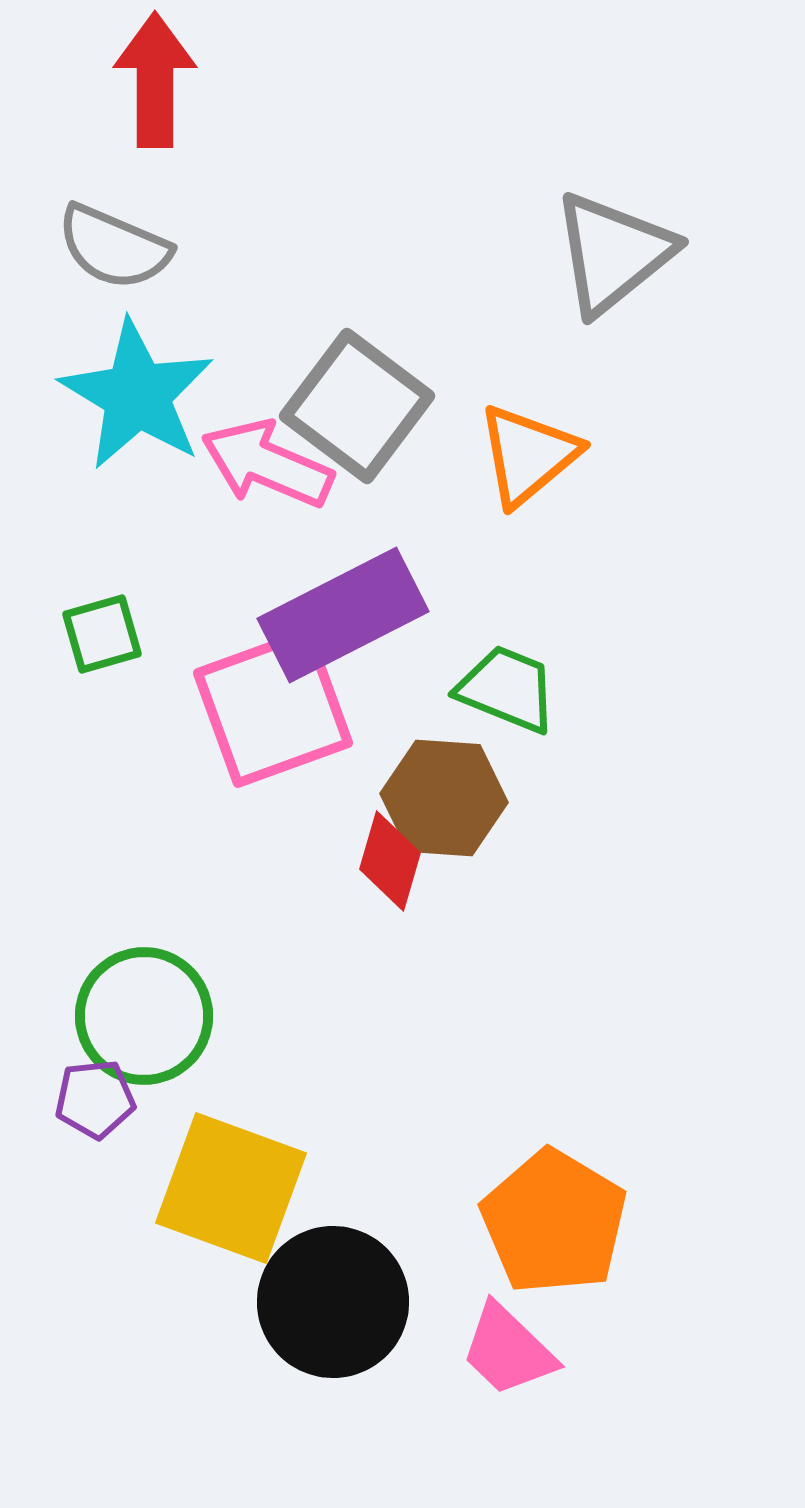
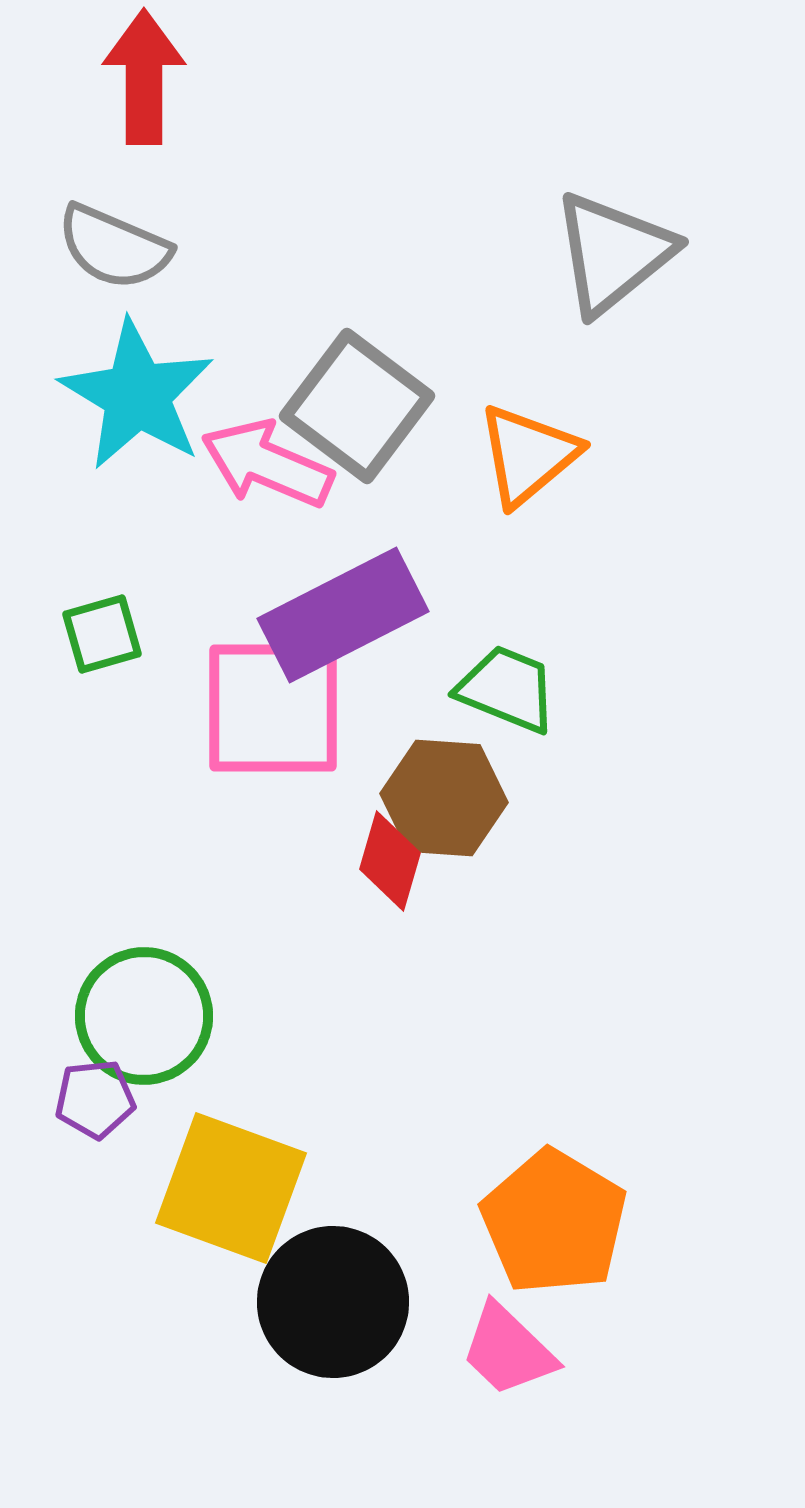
red arrow: moved 11 px left, 3 px up
pink square: rotated 20 degrees clockwise
